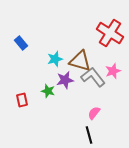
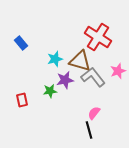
red cross: moved 12 px left, 4 px down
pink star: moved 5 px right
green star: moved 2 px right; rotated 24 degrees counterclockwise
black line: moved 5 px up
